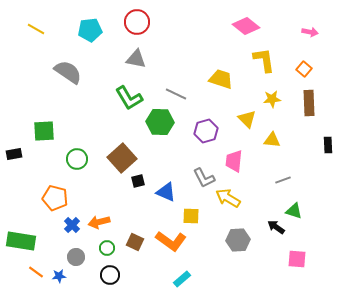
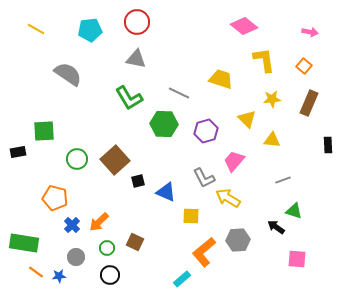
pink diamond at (246, 26): moved 2 px left
orange square at (304, 69): moved 3 px up
gray semicircle at (68, 72): moved 2 px down
gray line at (176, 94): moved 3 px right, 1 px up
brown rectangle at (309, 103): rotated 25 degrees clockwise
green hexagon at (160, 122): moved 4 px right, 2 px down
black rectangle at (14, 154): moved 4 px right, 2 px up
brown square at (122, 158): moved 7 px left, 2 px down
pink trapezoid at (234, 161): rotated 35 degrees clockwise
orange arrow at (99, 222): rotated 30 degrees counterclockwise
green rectangle at (21, 241): moved 3 px right, 2 px down
orange L-shape at (171, 241): moved 33 px right, 11 px down; rotated 104 degrees clockwise
